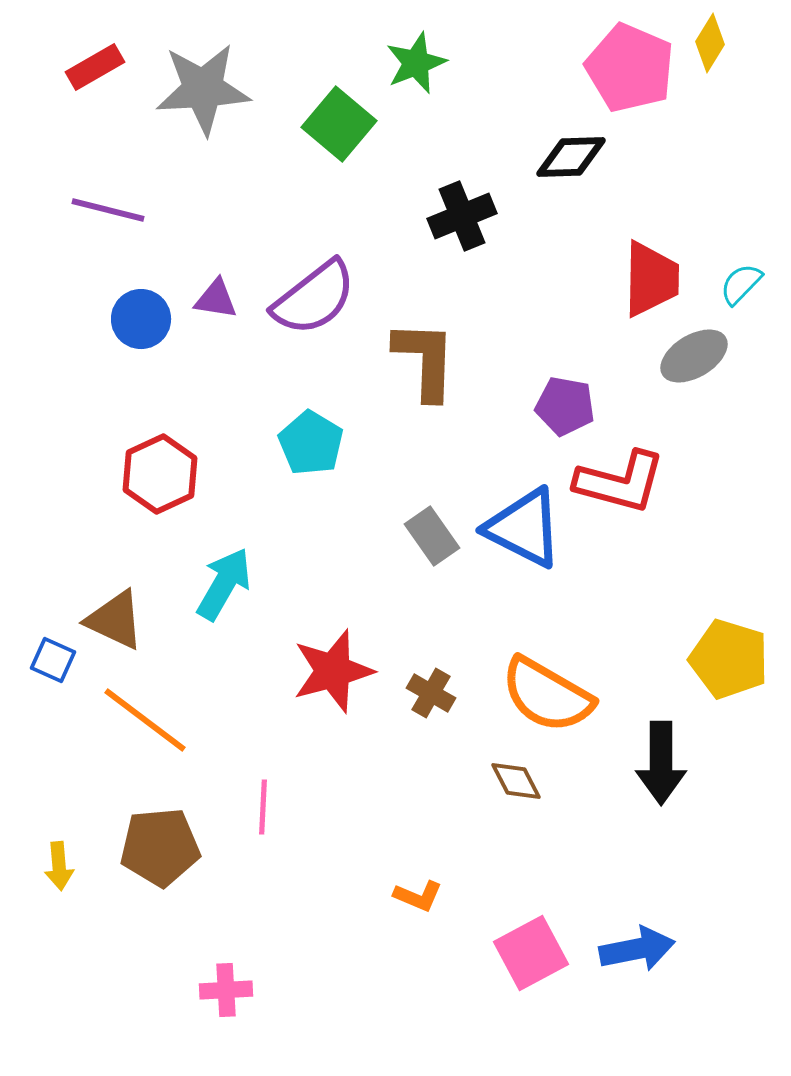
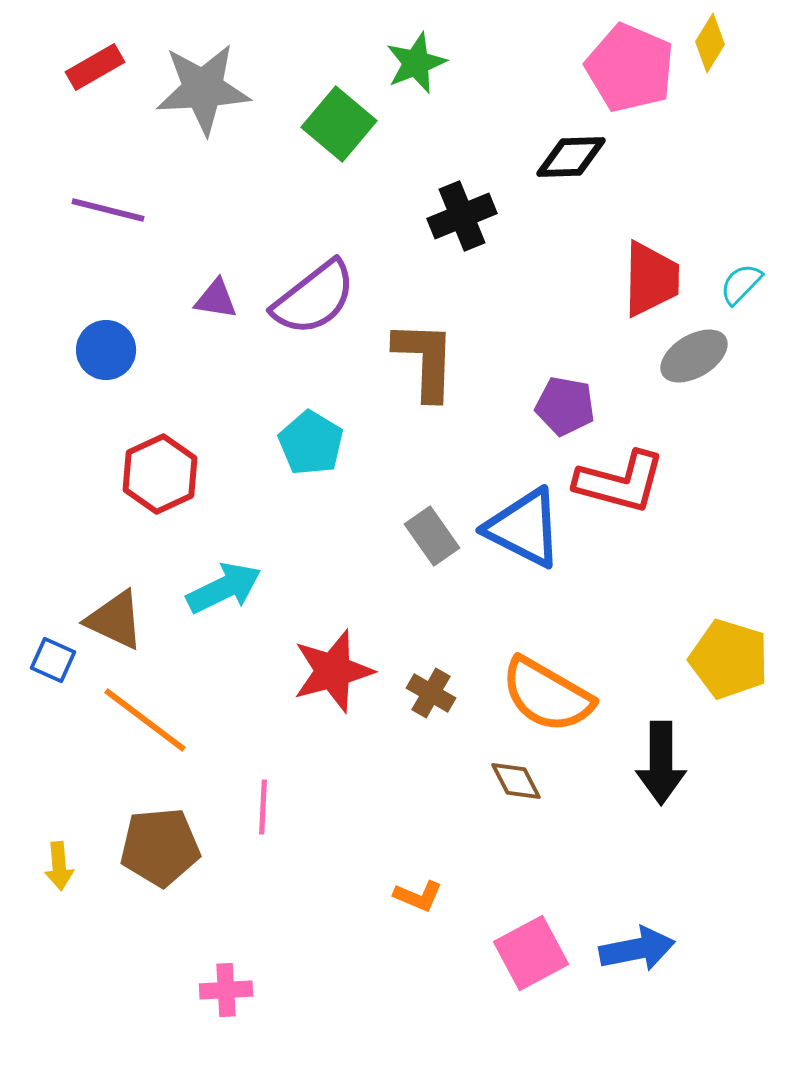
blue circle: moved 35 px left, 31 px down
cyan arrow: moved 4 px down; rotated 34 degrees clockwise
